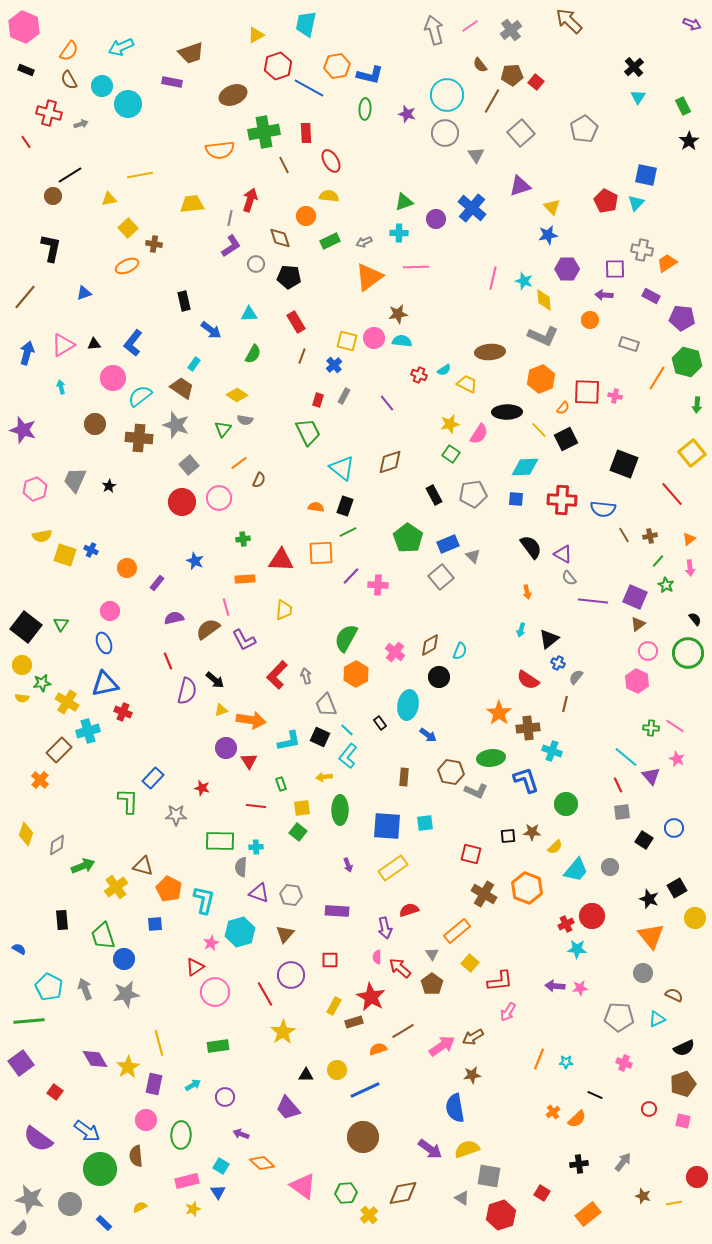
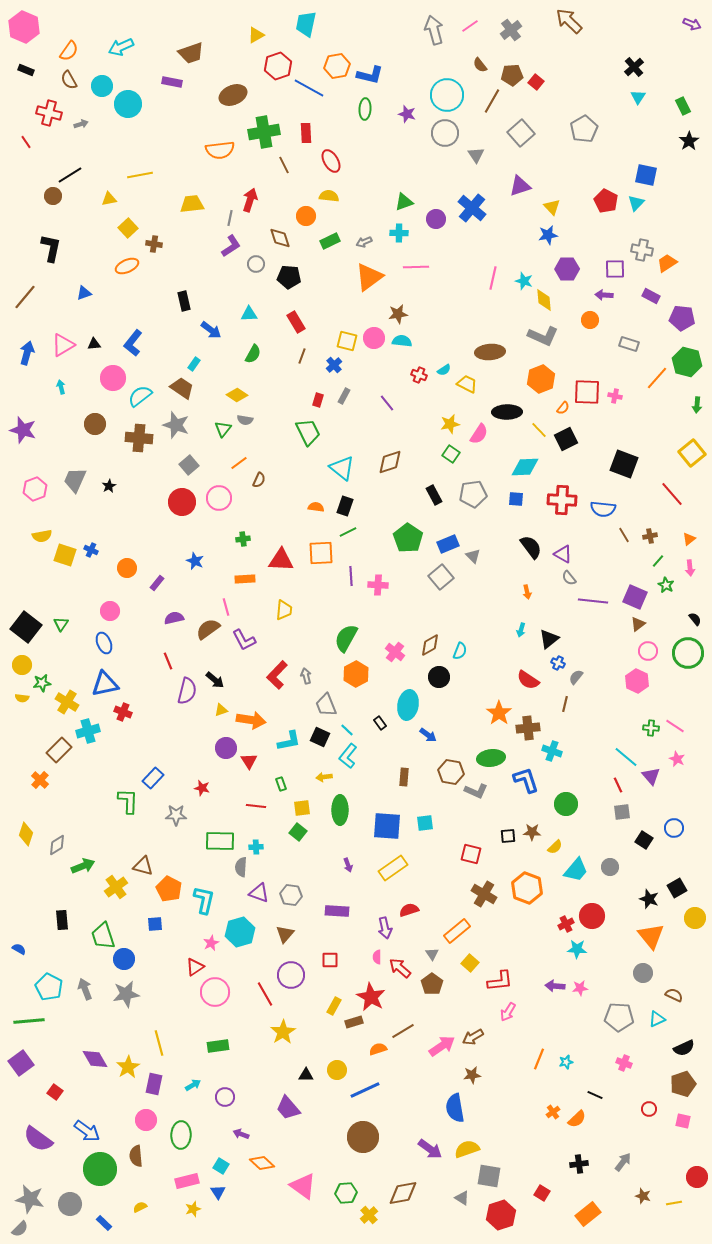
orange line at (657, 378): rotated 10 degrees clockwise
purple line at (351, 576): rotated 48 degrees counterclockwise
cyan star at (566, 1062): rotated 16 degrees counterclockwise
